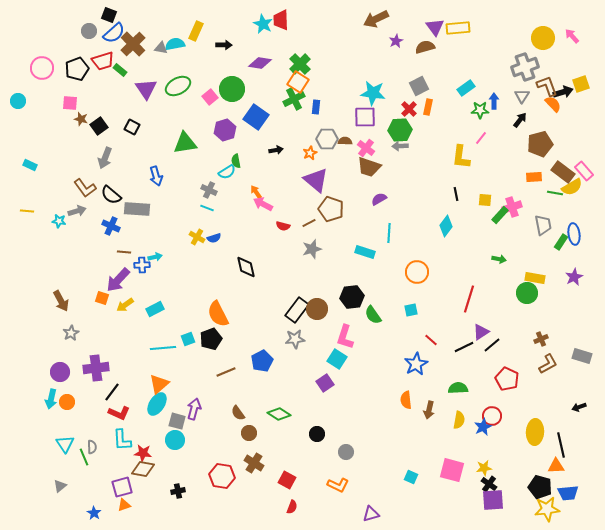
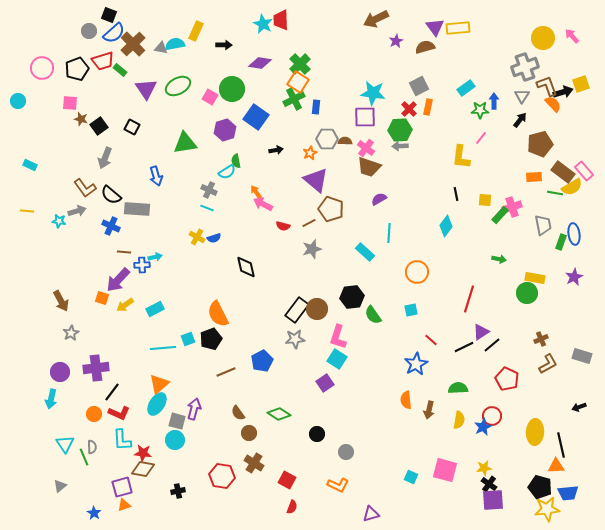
pink square at (210, 97): rotated 21 degrees counterclockwise
green rectangle at (561, 242): rotated 14 degrees counterclockwise
cyan rectangle at (365, 252): rotated 24 degrees clockwise
pink L-shape at (345, 337): moved 7 px left
orange circle at (67, 402): moved 27 px right, 12 px down
pink square at (452, 470): moved 7 px left
